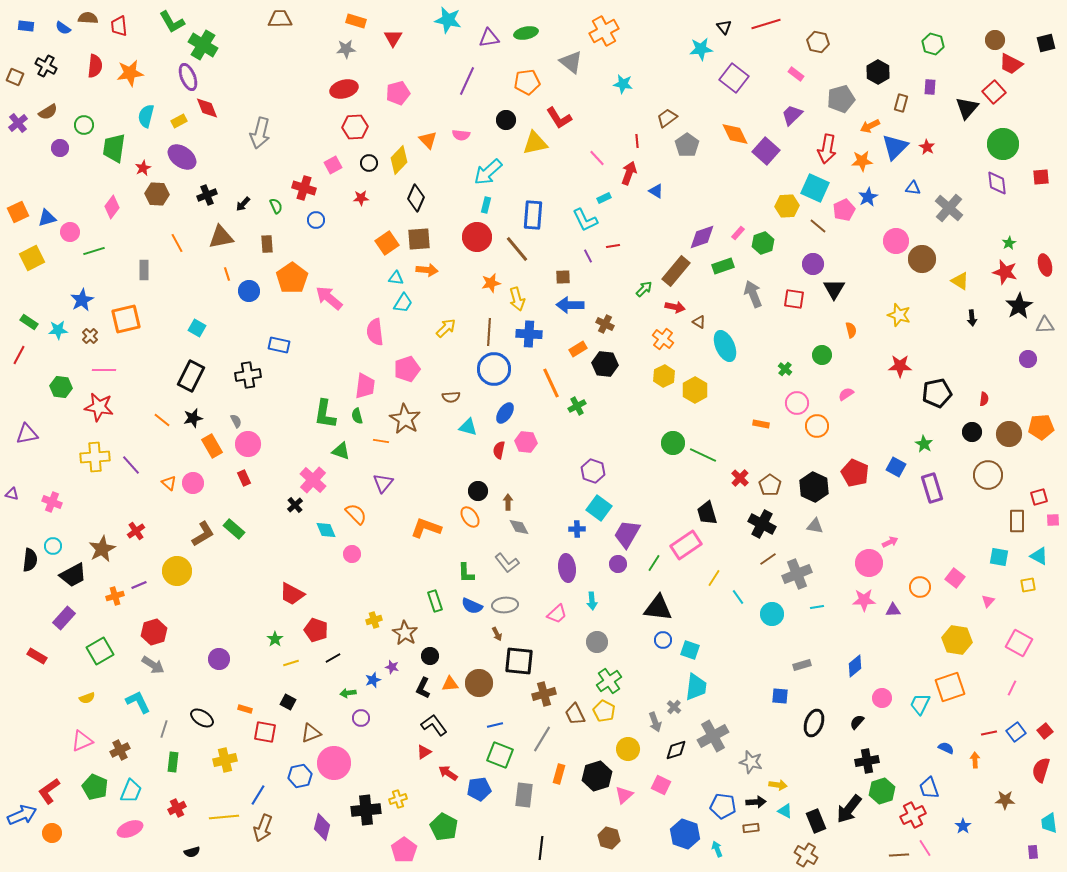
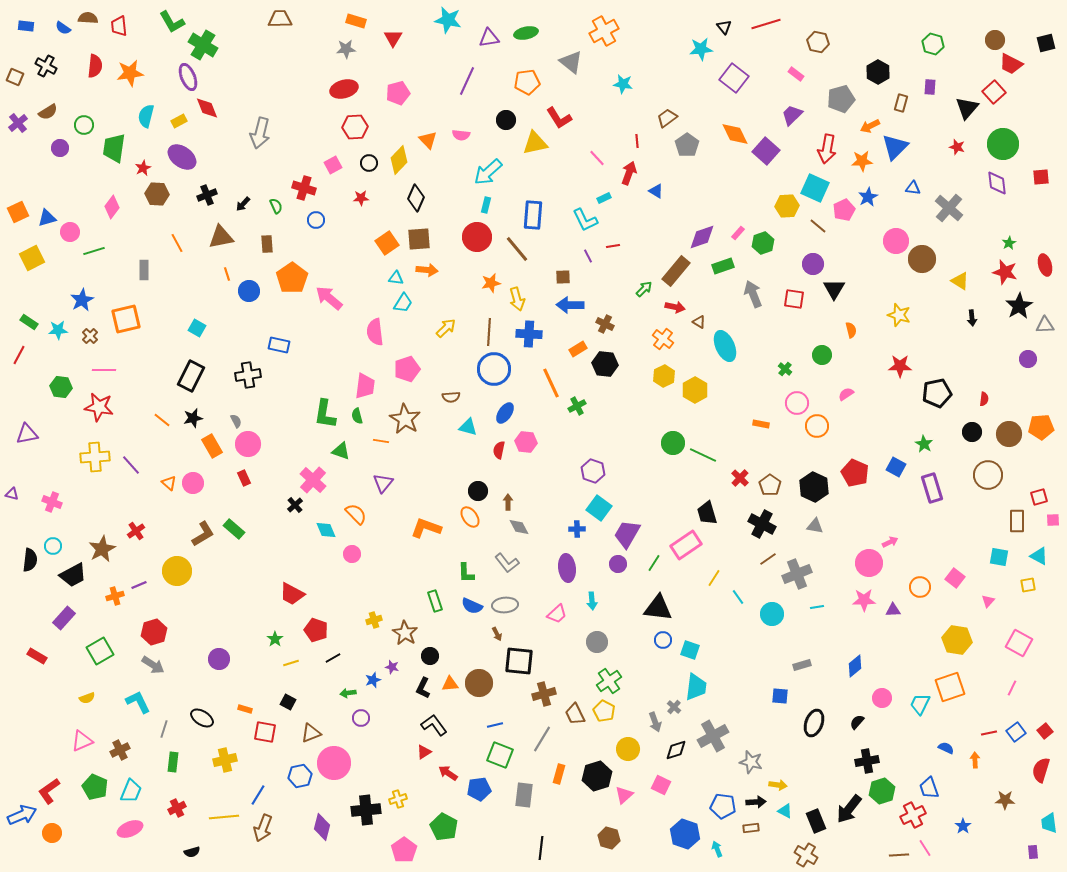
red star at (927, 147): moved 30 px right; rotated 14 degrees counterclockwise
